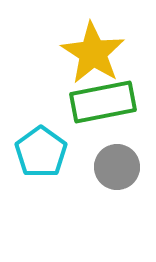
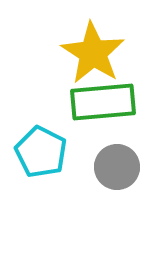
green rectangle: rotated 6 degrees clockwise
cyan pentagon: rotated 9 degrees counterclockwise
